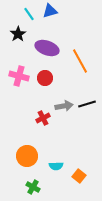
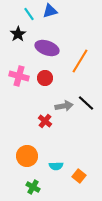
orange line: rotated 60 degrees clockwise
black line: moved 1 px left, 1 px up; rotated 60 degrees clockwise
red cross: moved 2 px right, 3 px down; rotated 24 degrees counterclockwise
